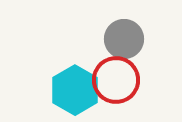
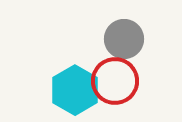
red circle: moved 1 px left, 1 px down
